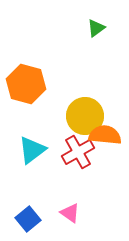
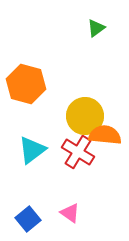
red cross: rotated 28 degrees counterclockwise
